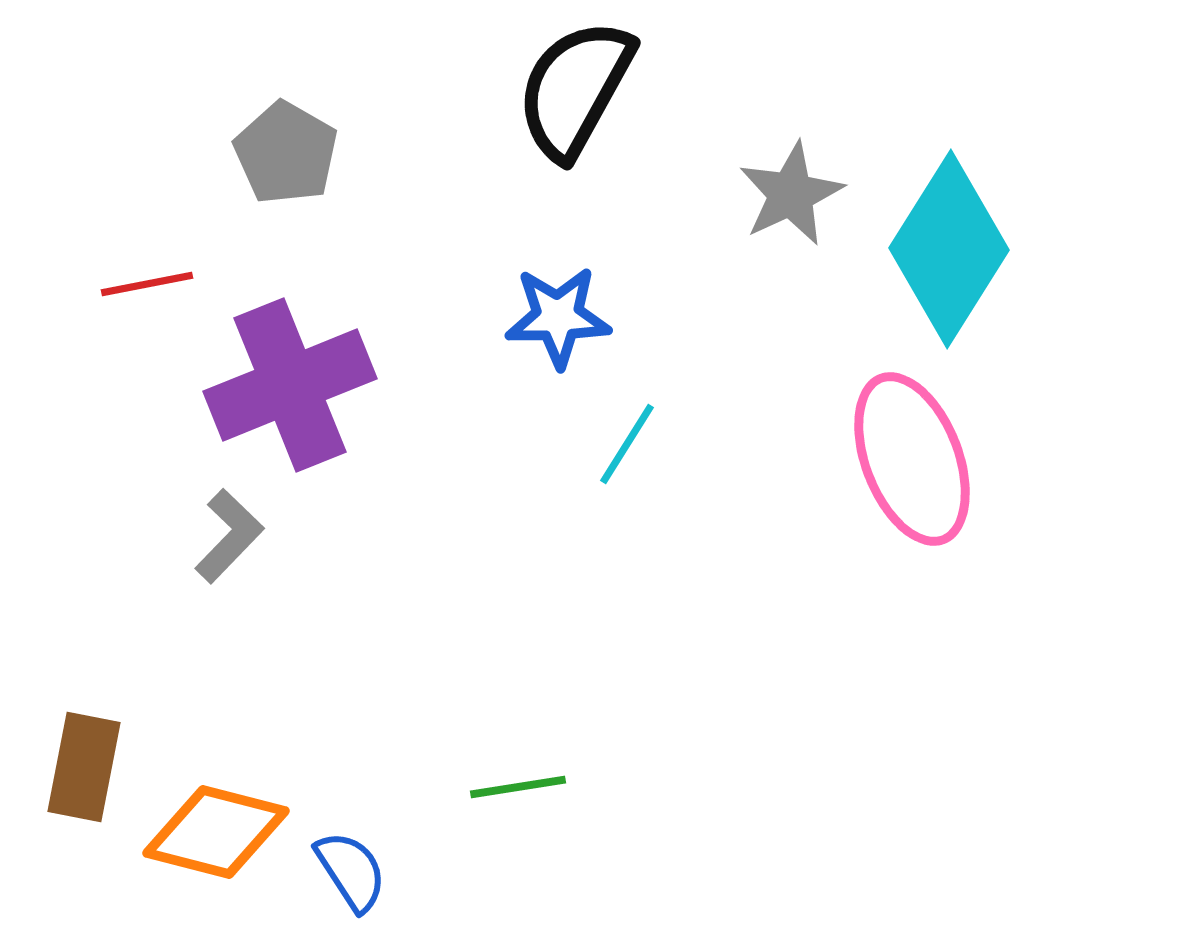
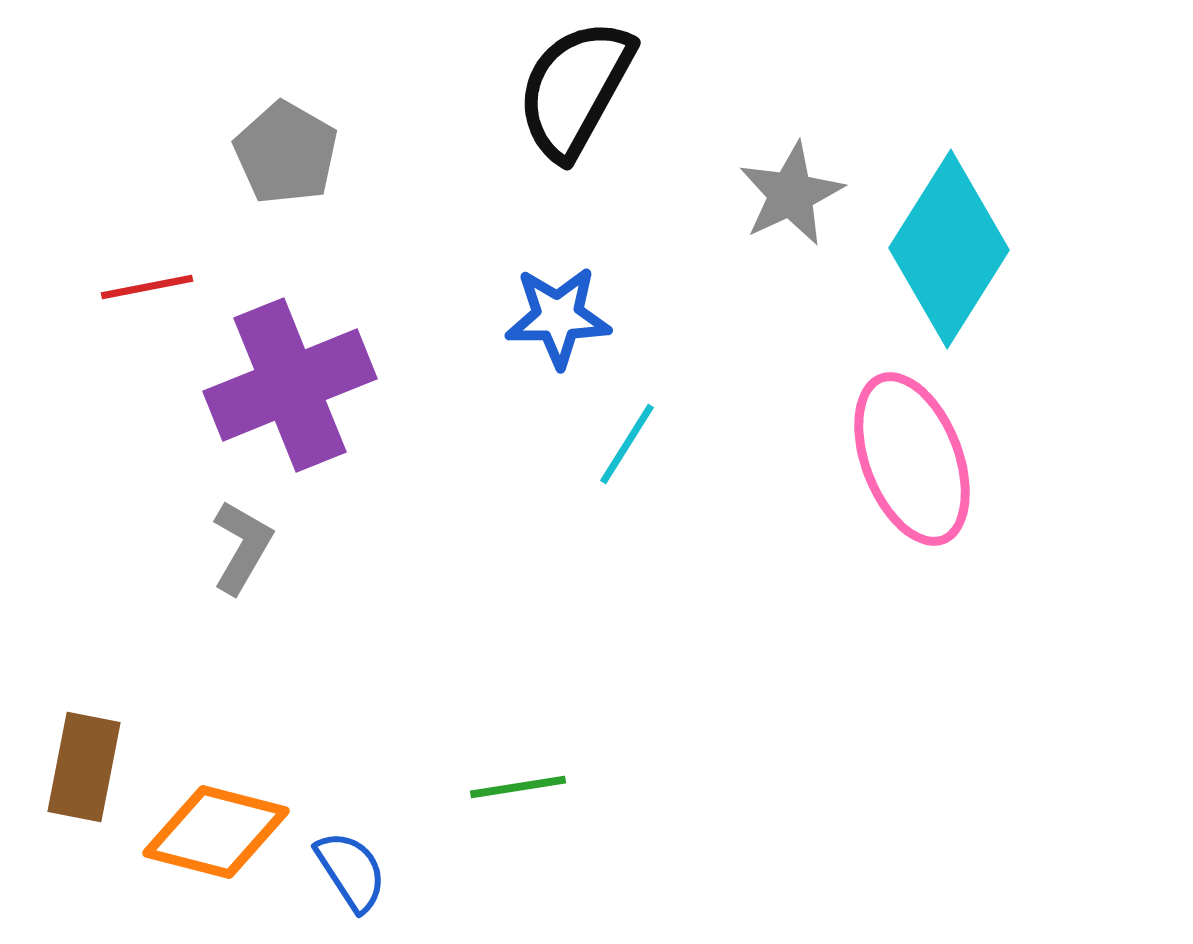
red line: moved 3 px down
gray L-shape: moved 13 px right, 11 px down; rotated 14 degrees counterclockwise
